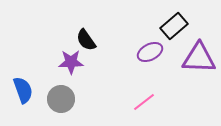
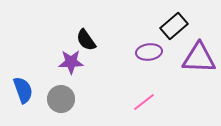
purple ellipse: moved 1 px left; rotated 20 degrees clockwise
